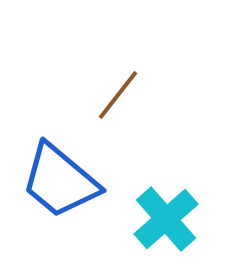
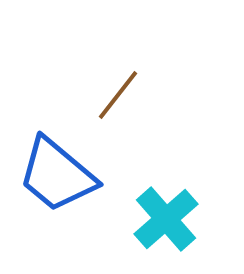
blue trapezoid: moved 3 px left, 6 px up
